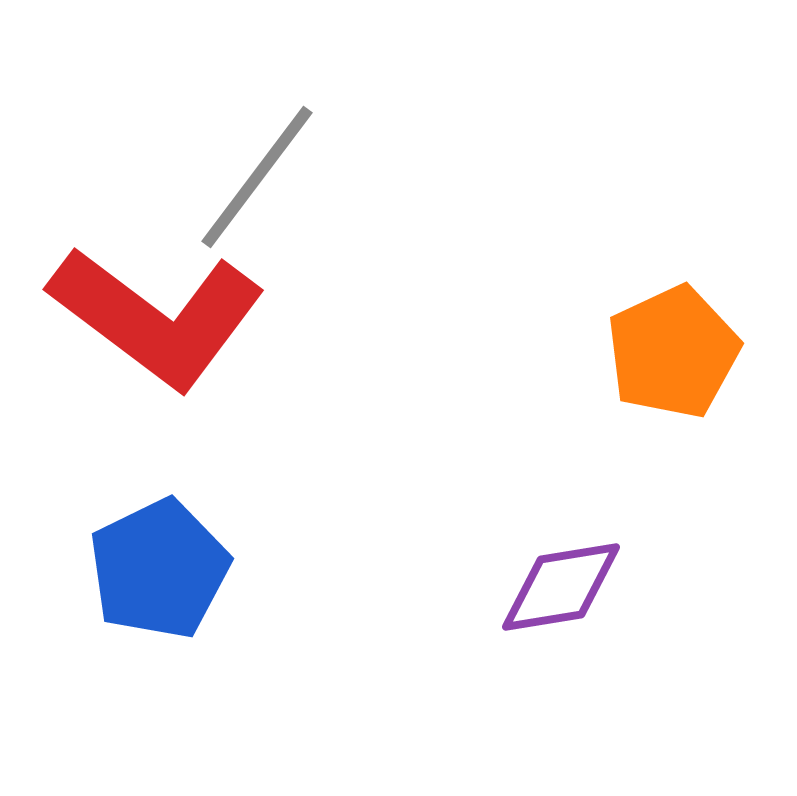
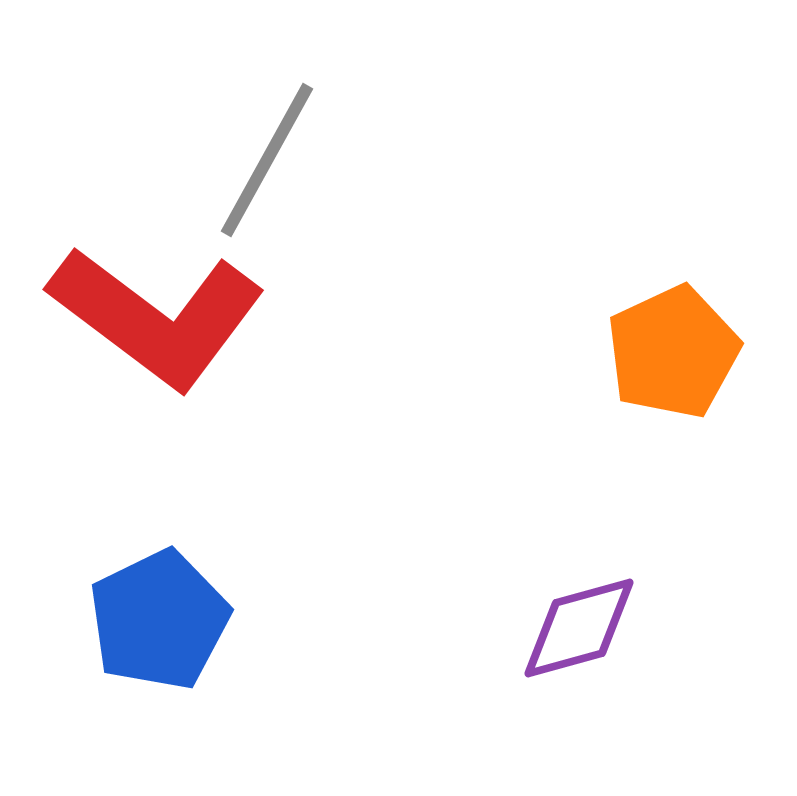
gray line: moved 10 px right, 17 px up; rotated 8 degrees counterclockwise
blue pentagon: moved 51 px down
purple diamond: moved 18 px right, 41 px down; rotated 6 degrees counterclockwise
